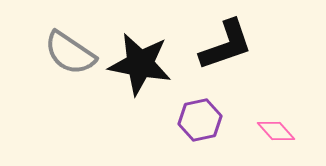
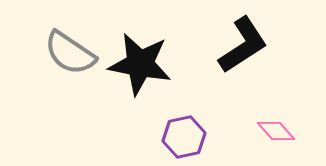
black L-shape: moved 17 px right; rotated 14 degrees counterclockwise
purple hexagon: moved 16 px left, 17 px down
